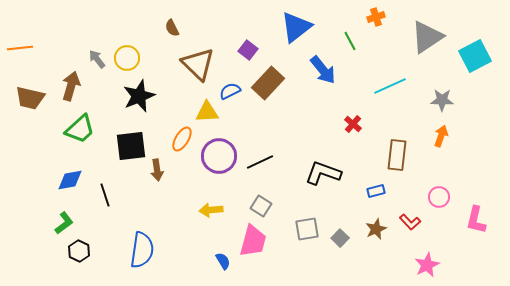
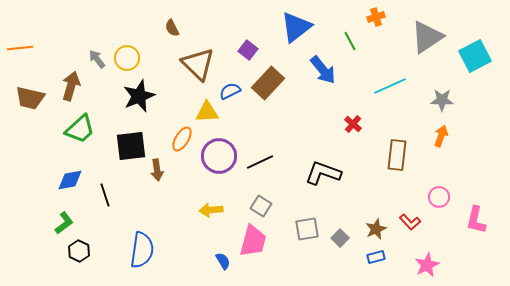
blue rectangle at (376, 191): moved 66 px down
